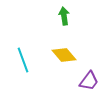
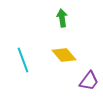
green arrow: moved 2 px left, 2 px down
